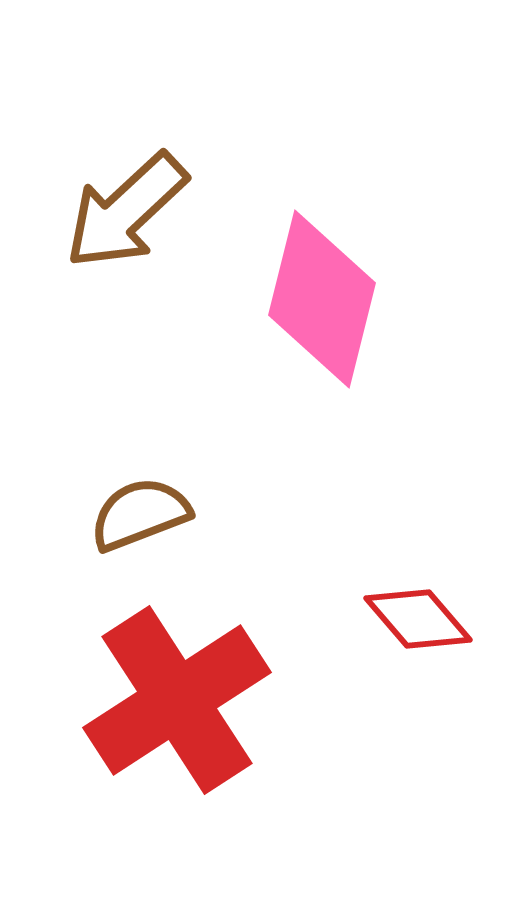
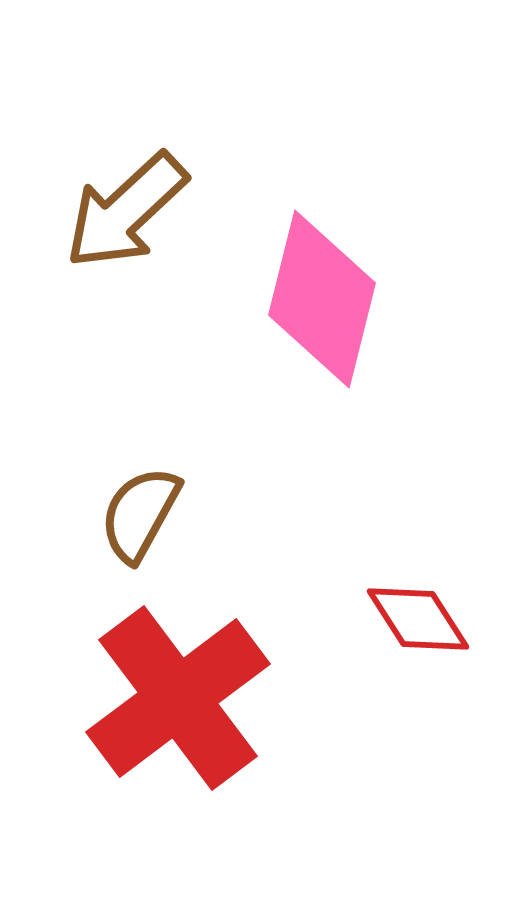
brown semicircle: rotated 40 degrees counterclockwise
red diamond: rotated 8 degrees clockwise
red cross: moved 1 px right, 2 px up; rotated 4 degrees counterclockwise
